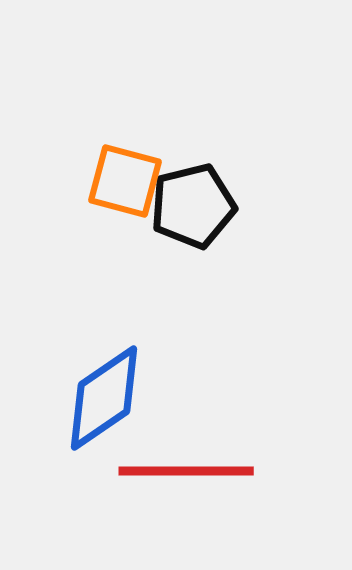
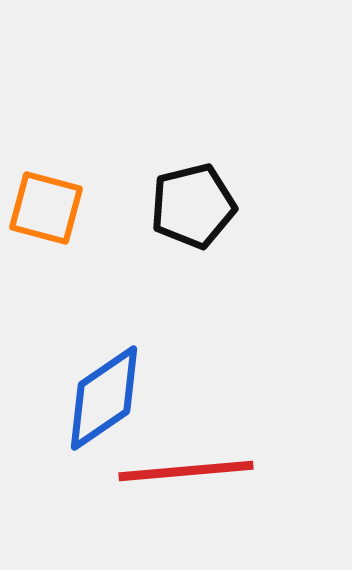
orange square: moved 79 px left, 27 px down
red line: rotated 5 degrees counterclockwise
